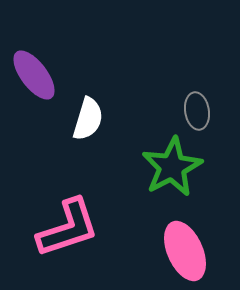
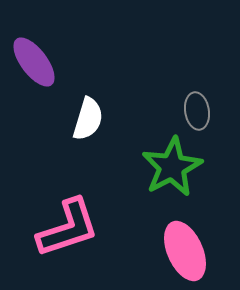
purple ellipse: moved 13 px up
